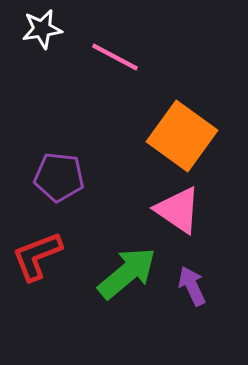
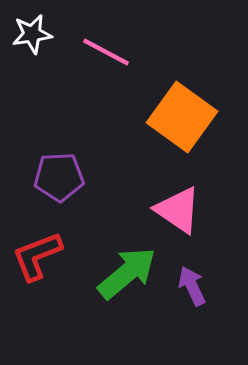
white star: moved 10 px left, 5 px down
pink line: moved 9 px left, 5 px up
orange square: moved 19 px up
purple pentagon: rotated 9 degrees counterclockwise
